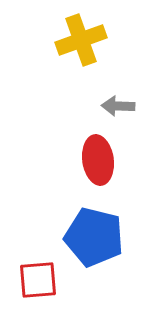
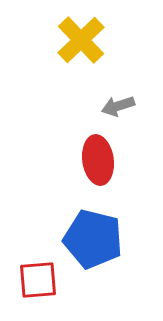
yellow cross: rotated 24 degrees counterclockwise
gray arrow: rotated 20 degrees counterclockwise
blue pentagon: moved 1 px left, 2 px down
